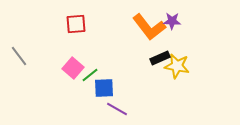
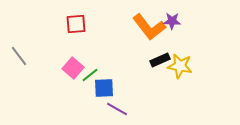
black rectangle: moved 2 px down
yellow star: moved 3 px right
